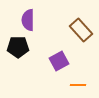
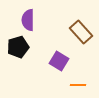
brown rectangle: moved 2 px down
black pentagon: rotated 15 degrees counterclockwise
purple square: rotated 30 degrees counterclockwise
